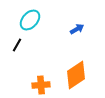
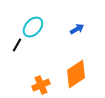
cyan ellipse: moved 3 px right, 7 px down
orange diamond: moved 1 px up
orange cross: rotated 18 degrees counterclockwise
